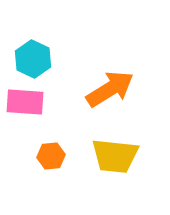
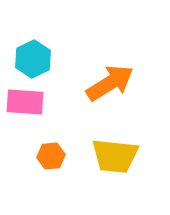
cyan hexagon: rotated 9 degrees clockwise
orange arrow: moved 6 px up
